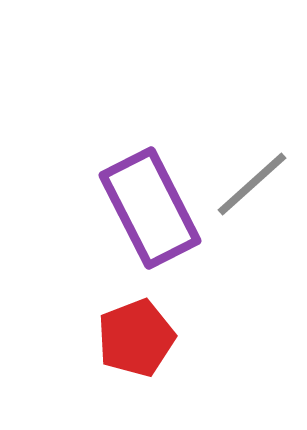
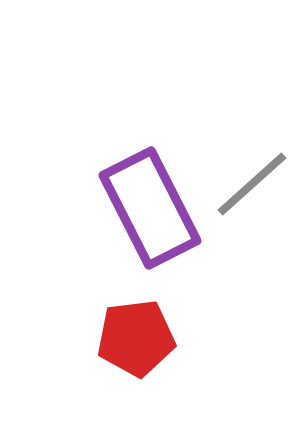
red pentagon: rotated 14 degrees clockwise
